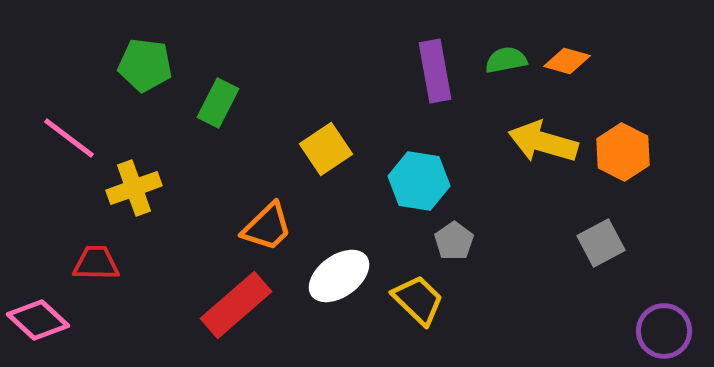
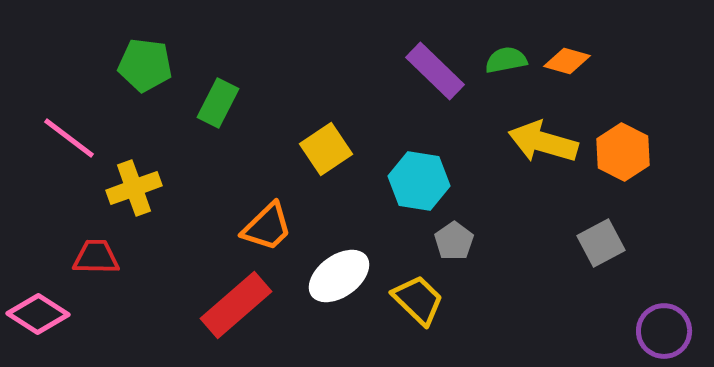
purple rectangle: rotated 36 degrees counterclockwise
red trapezoid: moved 6 px up
pink diamond: moved 6 px up; rotated 10 degrees counterclockwise
